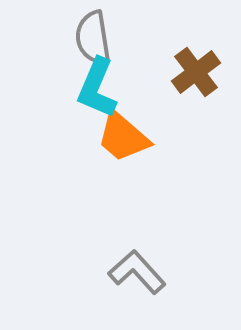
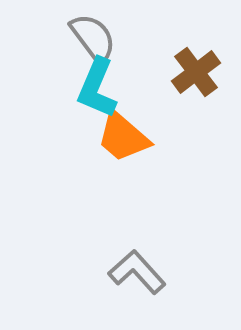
gray semicircle: rotated 152 degrees clockwise
